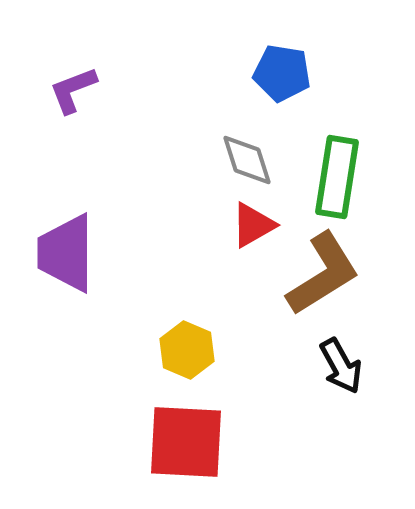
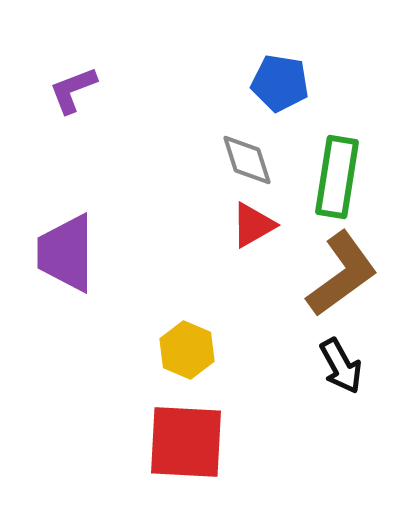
blue pentagon: moved 2 px left, 10 px down
brown L-shape: moved 19 px right; rotated 4 degrees counterclockwise
